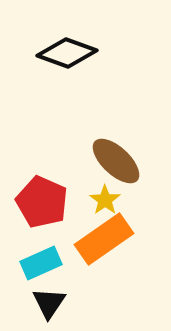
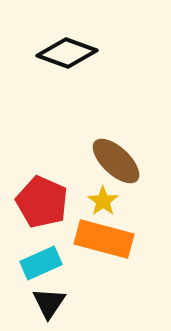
yellow star: moved 2 px left, 1 px down
orange rectangle: rotated 50 degrees clockwise
